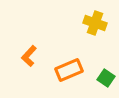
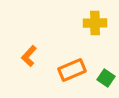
yellow cross: rotated 20 degrees counterclockwise
orange rectangle: moved 3 px right
